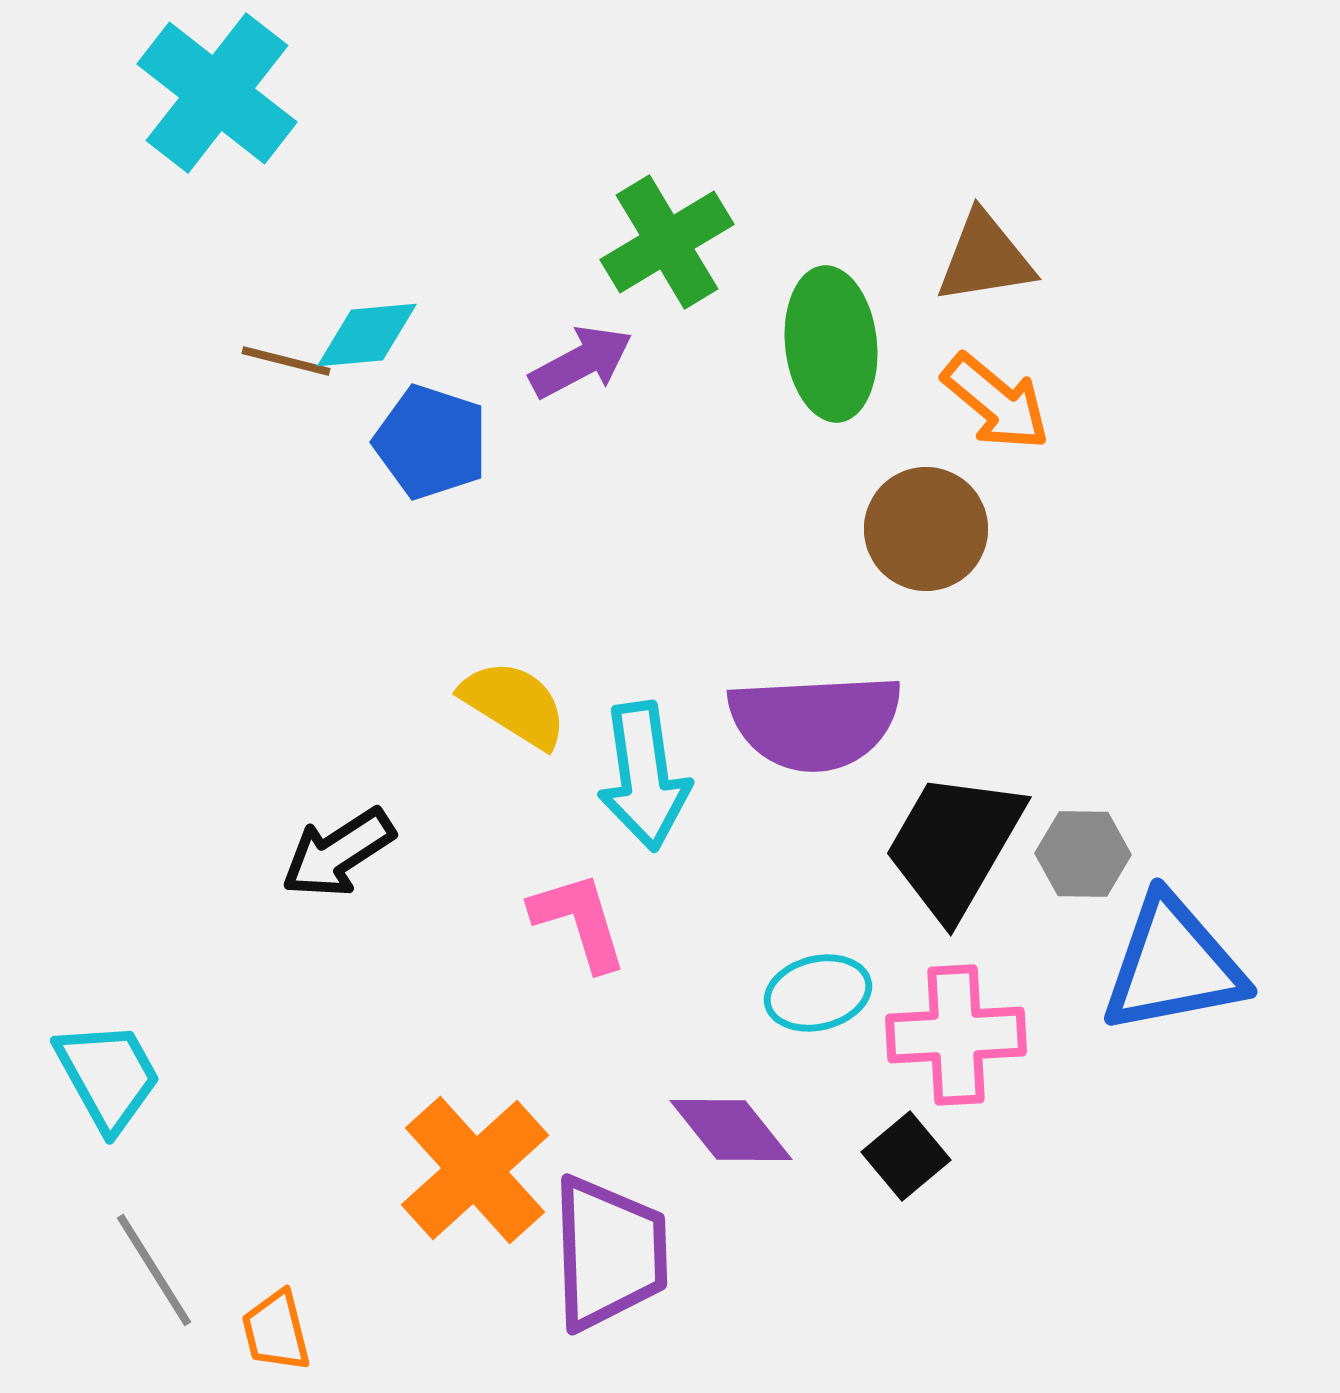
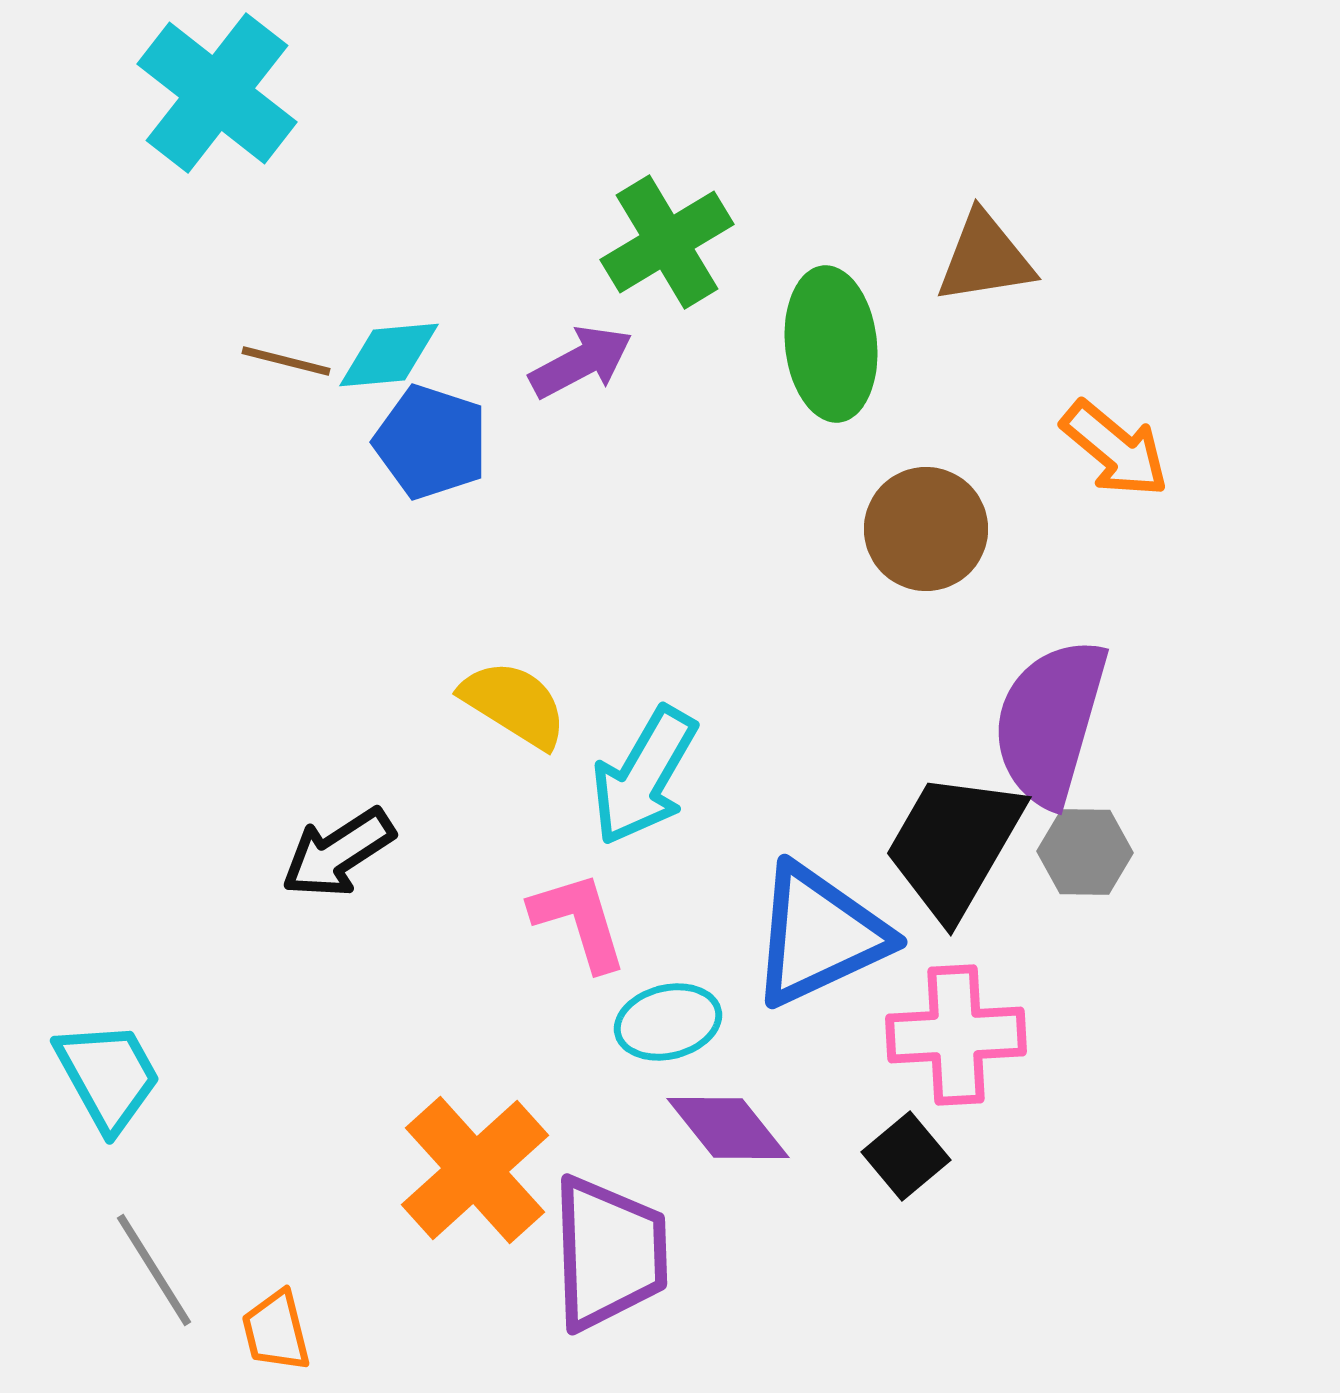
cyan diamond: moved 22 px right, 20 px down
orange arrow: moved 119 px right, 47 px down
purple semicircle: moved 235 px right; rotated 109 degrees clockwise
cyan arrow: rotated 38 degrees clockwise
gray hexagon: moved 2 px right, 2 px up
blue triangle: moved 354 px left, 30 px up; rotated 14 degrees counterclockwise
cyan ellipse: moved 150 px left, 29 px down
purple diamond: moved 3 px left, 2 px up
